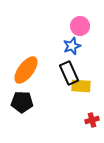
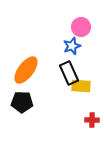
pink circle: moved 1 px right, 1 px down
red cross: rotated 16 degrees clockwise
